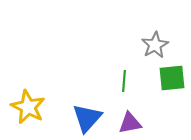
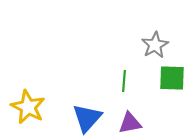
green square: rotated 8 degrees clockwise
